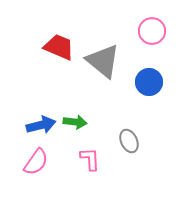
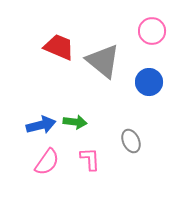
gray ellipse: moved 2 px right
pink semicircle: moved 11 px right
